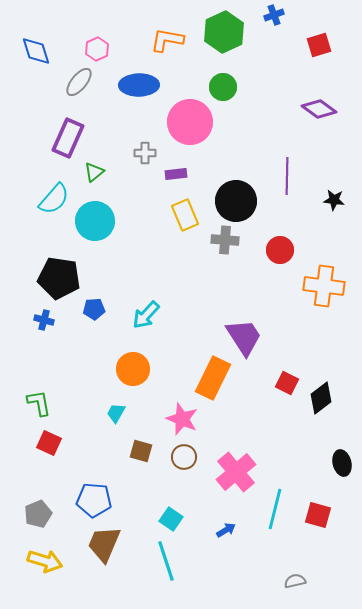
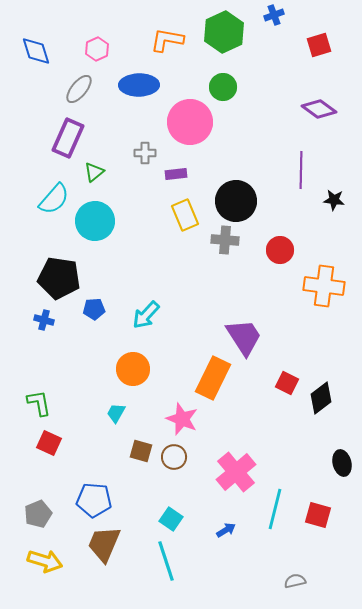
gray ellipse at (79, 82): moved 7 px down
purple line at (287, 176): moved 14 px right, 6 px up
brown circle at (184, 457): moved 10 px left
